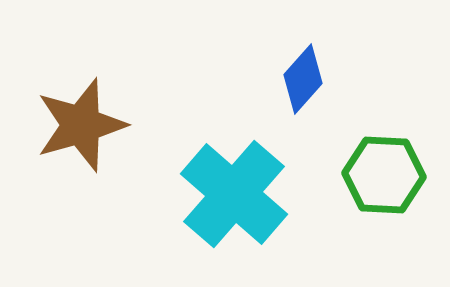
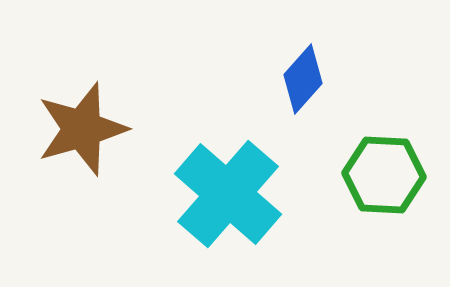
brown star: moved 1 px right, 4 px down
cyan cross: moved 6 px left
